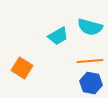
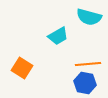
cyan semicircle: moved 1 px left, 10 px up
orange line: moved 2 px left, 3 px down
blue hexagon: moved 6 px left
